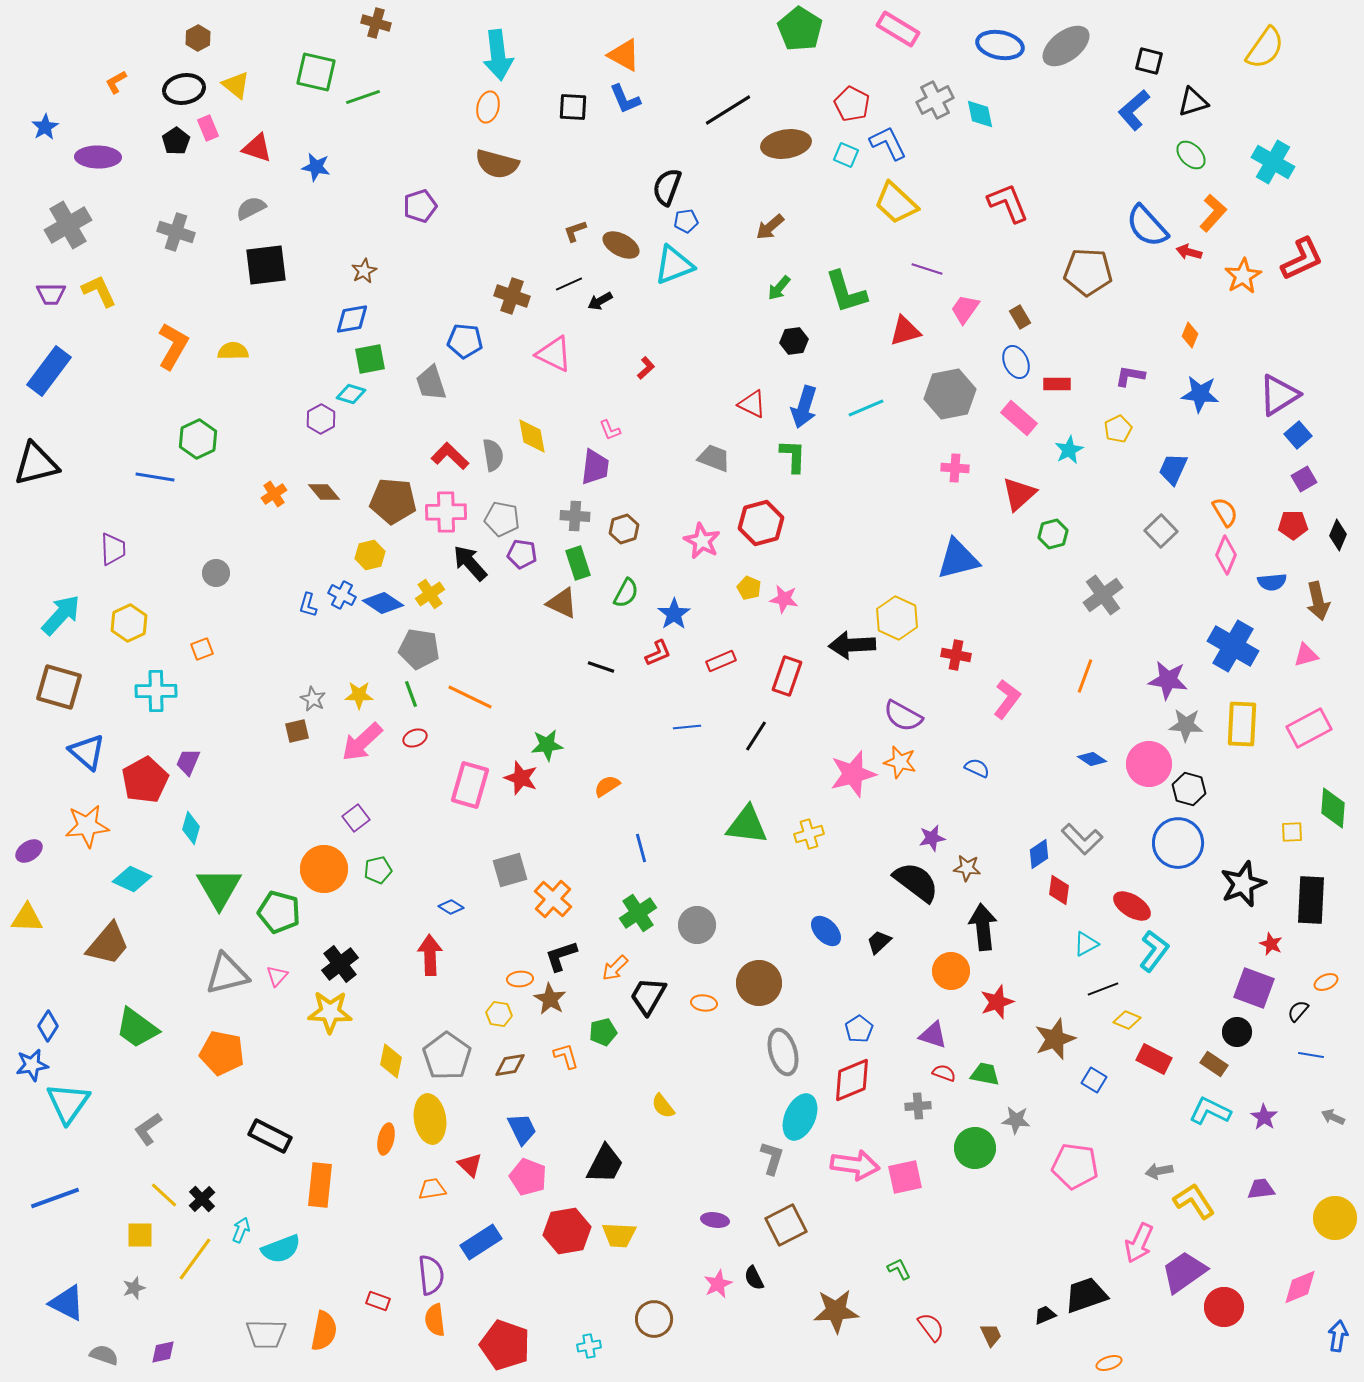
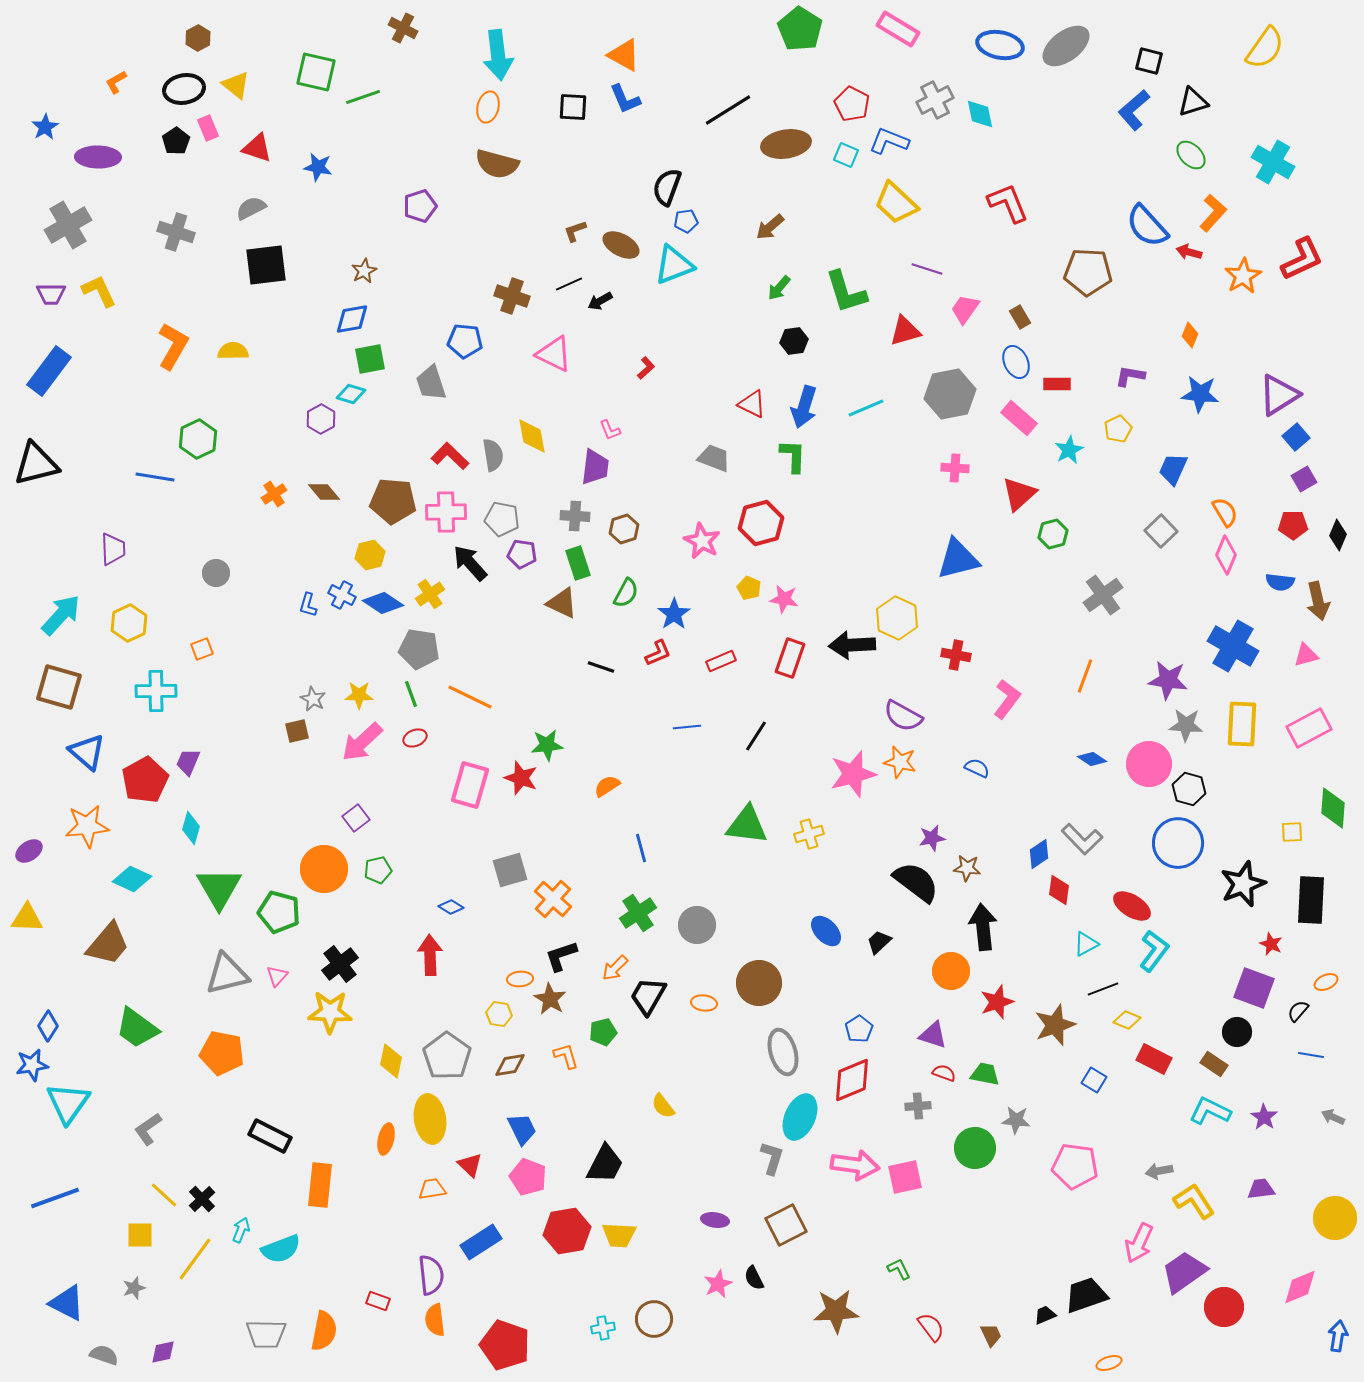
brown cross at (376, 23): moved 27 px right, 5 px down; rotated 12 degrees clockwise
blue L-shape at (888, 143): moved 1 px right, 2 px up; rotated 42 degrees counterclockwise
blue star at (316, 167): moved 2 px right
blue square at (1298, 435): moved 2 px left, 2 px down
blue semicircle at (1272, 582): moved 8 px right; rotated 12 degrees clockwise
red rectangle at (787, 676): moved 3 px right, 18 px up
brown star at (1055, 1039): moved 14 px up
cyan cross at (589, 1346): moved 14 px right, 18 px up
